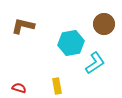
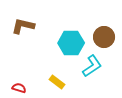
brown circle: moved 13 px down
cyan hexagon: rotated 10 degrees clockwise
cyan L-shape: moved 3 px left, 3 px down
yellow rectangle: moved 4 px up; rotated 42 degrees counterclockwise
